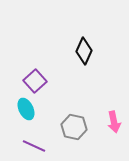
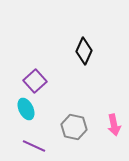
pink arrow: moved 3 px down
